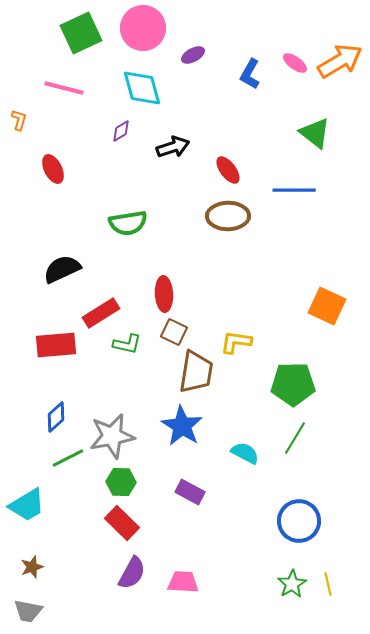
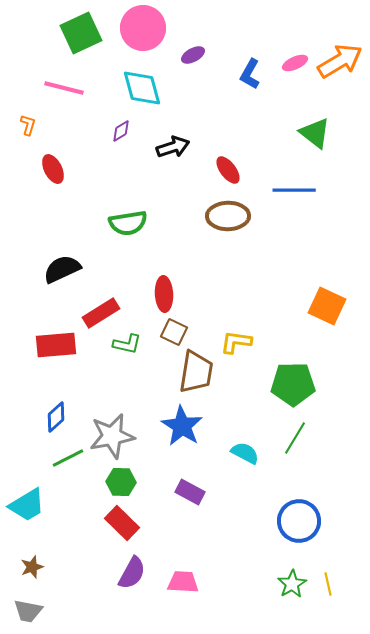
pink ellipse at (295, 63): rotated 60 degrees counterclockwise
orange L-shape at (19, 120): moved 9 px right, 5 px down
